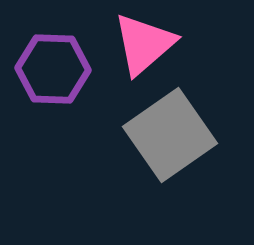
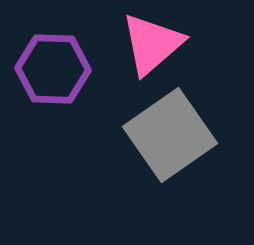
pink triangle: moved 8 px right
